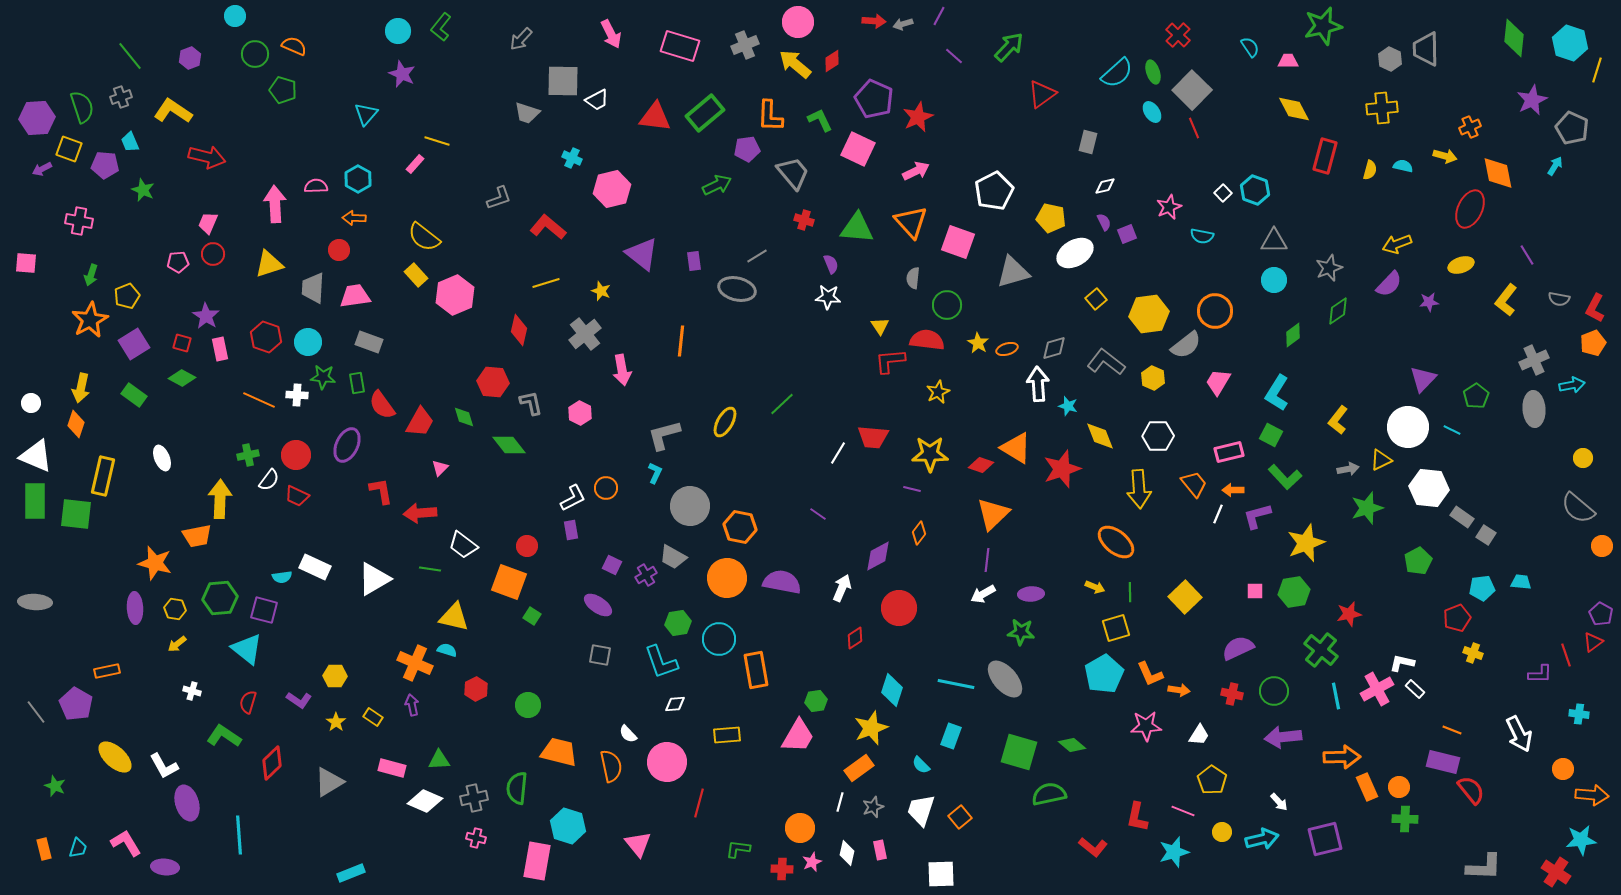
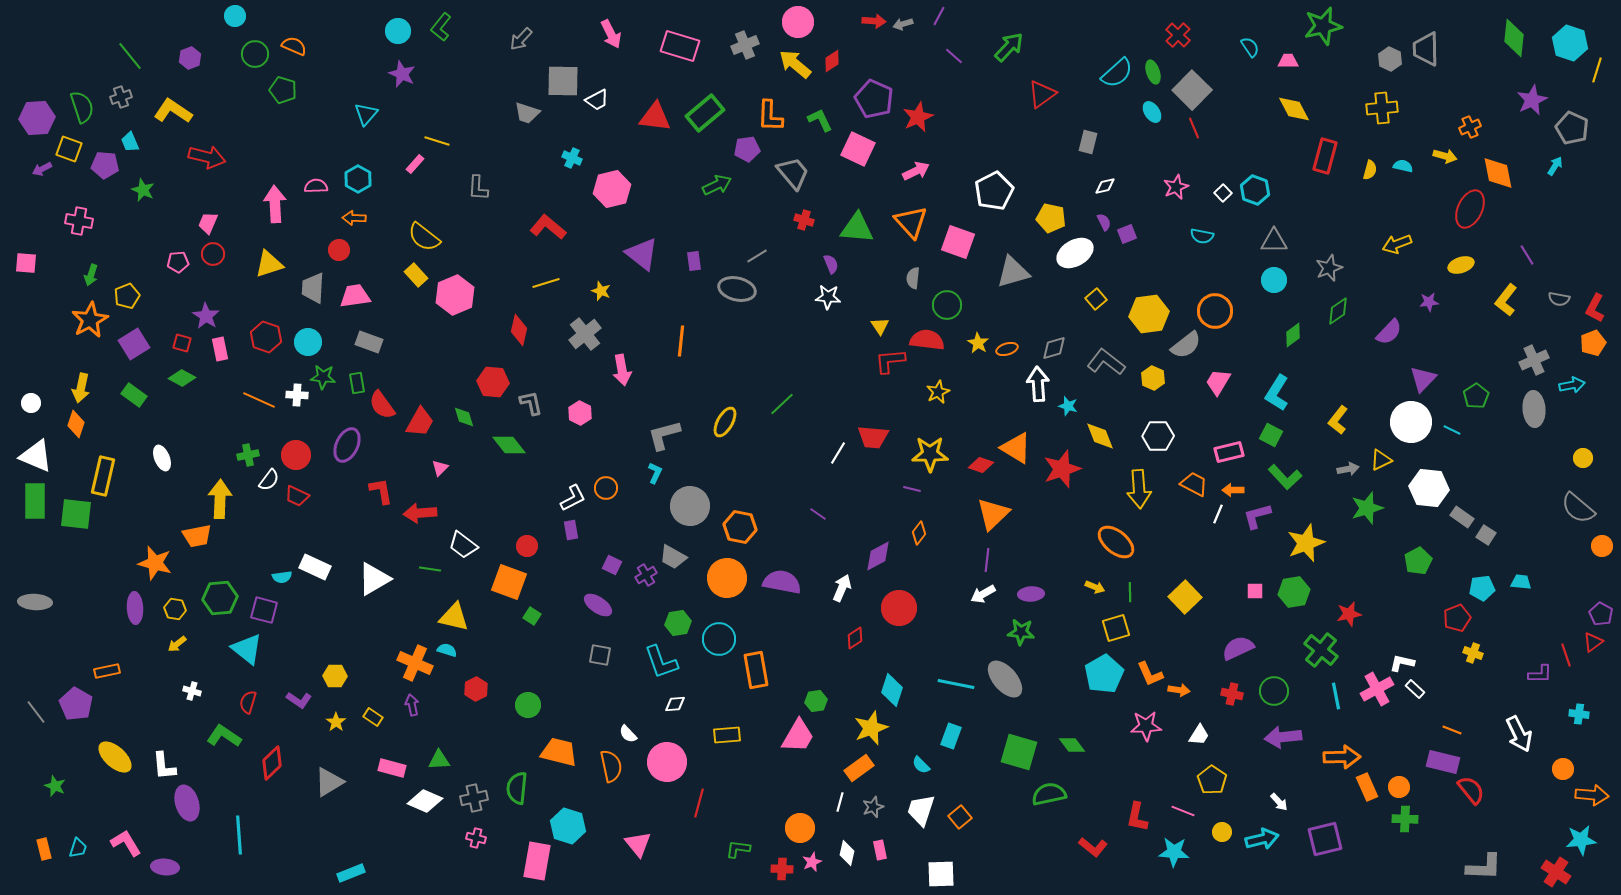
gray L-shape at (499, 198): moved 21 px left, 10 px up; rotated 112 degrees clockwise
pink star at (1169, 207): moved 7 px right, 20 px up
purple semicircle at (1389, 284): moved 48 px down
white circle at (1408, 427): moved 3 px right, 5 px up
orange trapezoid at (1194, 484): rotated 24 degrees counterclockwise
green diamond at (1072, 745): rotated 12 degrees clockwise
white L-shape at (164, 766): rotated 24 degrees clockwise
cyan star at (1174, 852): rotated 20 degrees clockwise
